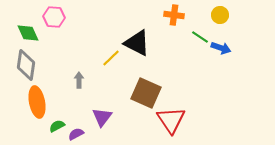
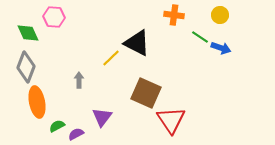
gray diamond: moved 2 px down; rotated 12 degrees clockwise
